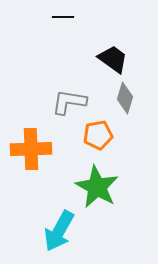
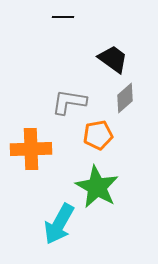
gray diamond: rotated 32 degrees clockwise
cyan arrow: moved 7 px up
